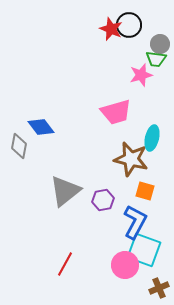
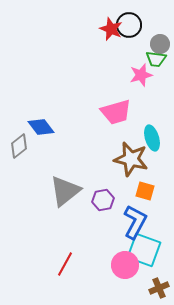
cyan ellipse: rotated 30 degrees counterclockwise
gray diamond: rotated 40 degrees clockwise
